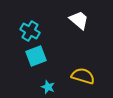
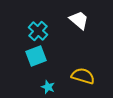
cyan cross: moved 8 px right; rotated 12 degrees clockwise
